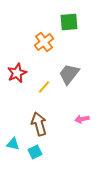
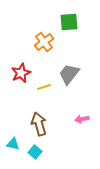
red star: moved 4 px right
yellow line: rotated 32 degrees clockwise
cyan square: rotated 24 degrees counterclockwise
